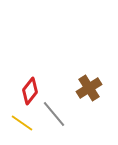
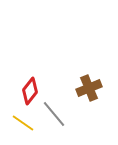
brown cross: rotated 10 degrees clockwise
yellow line: moved 1 px right
